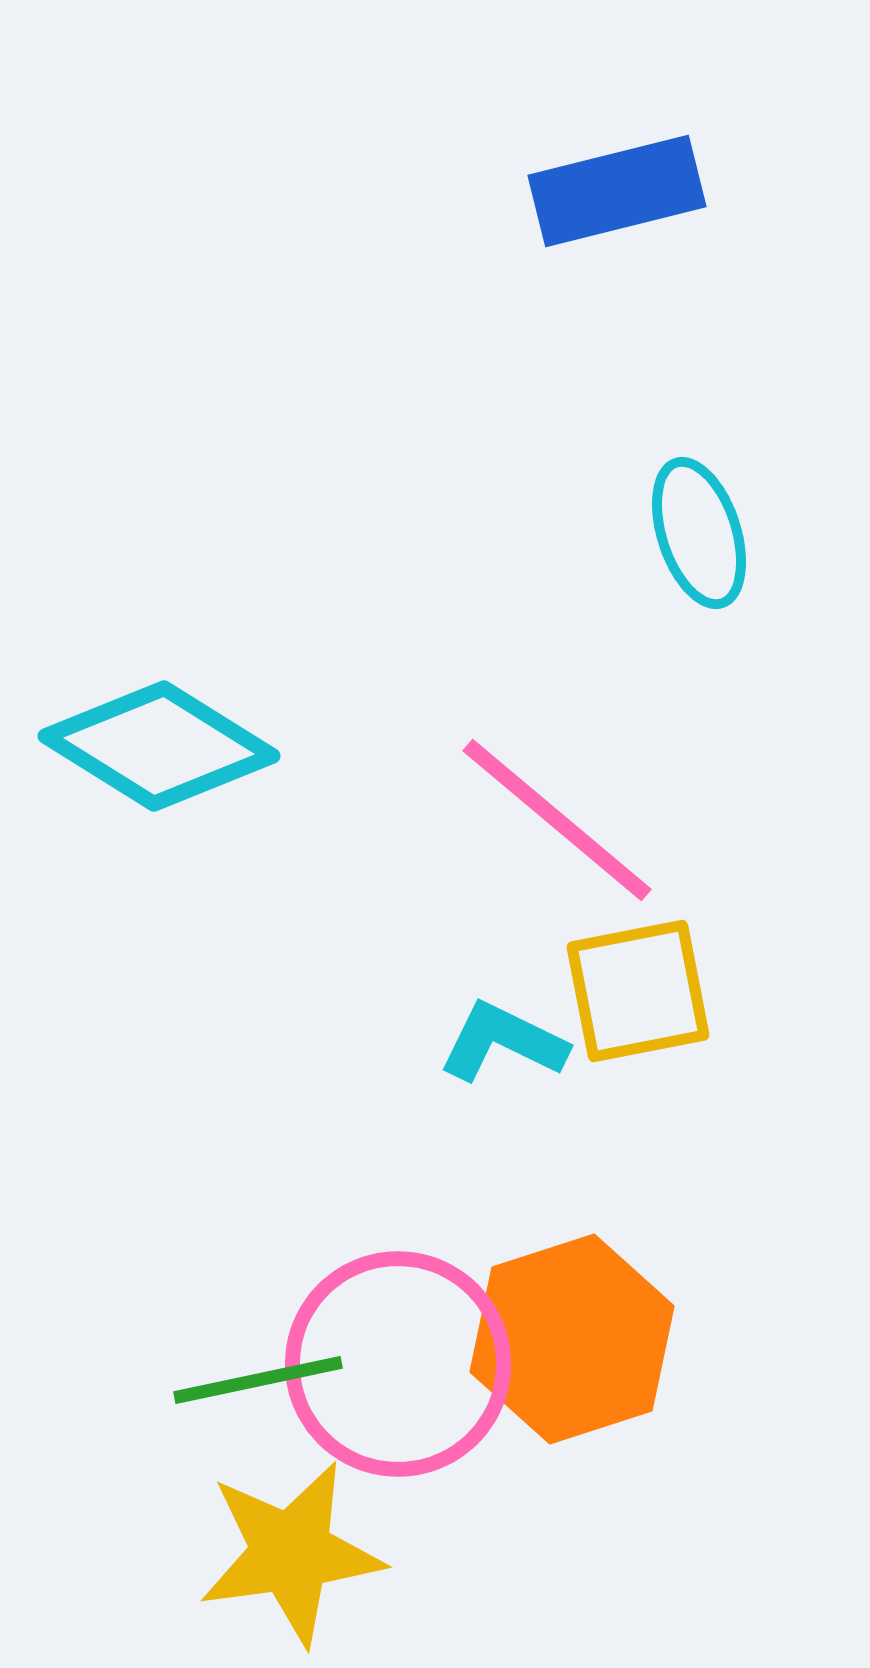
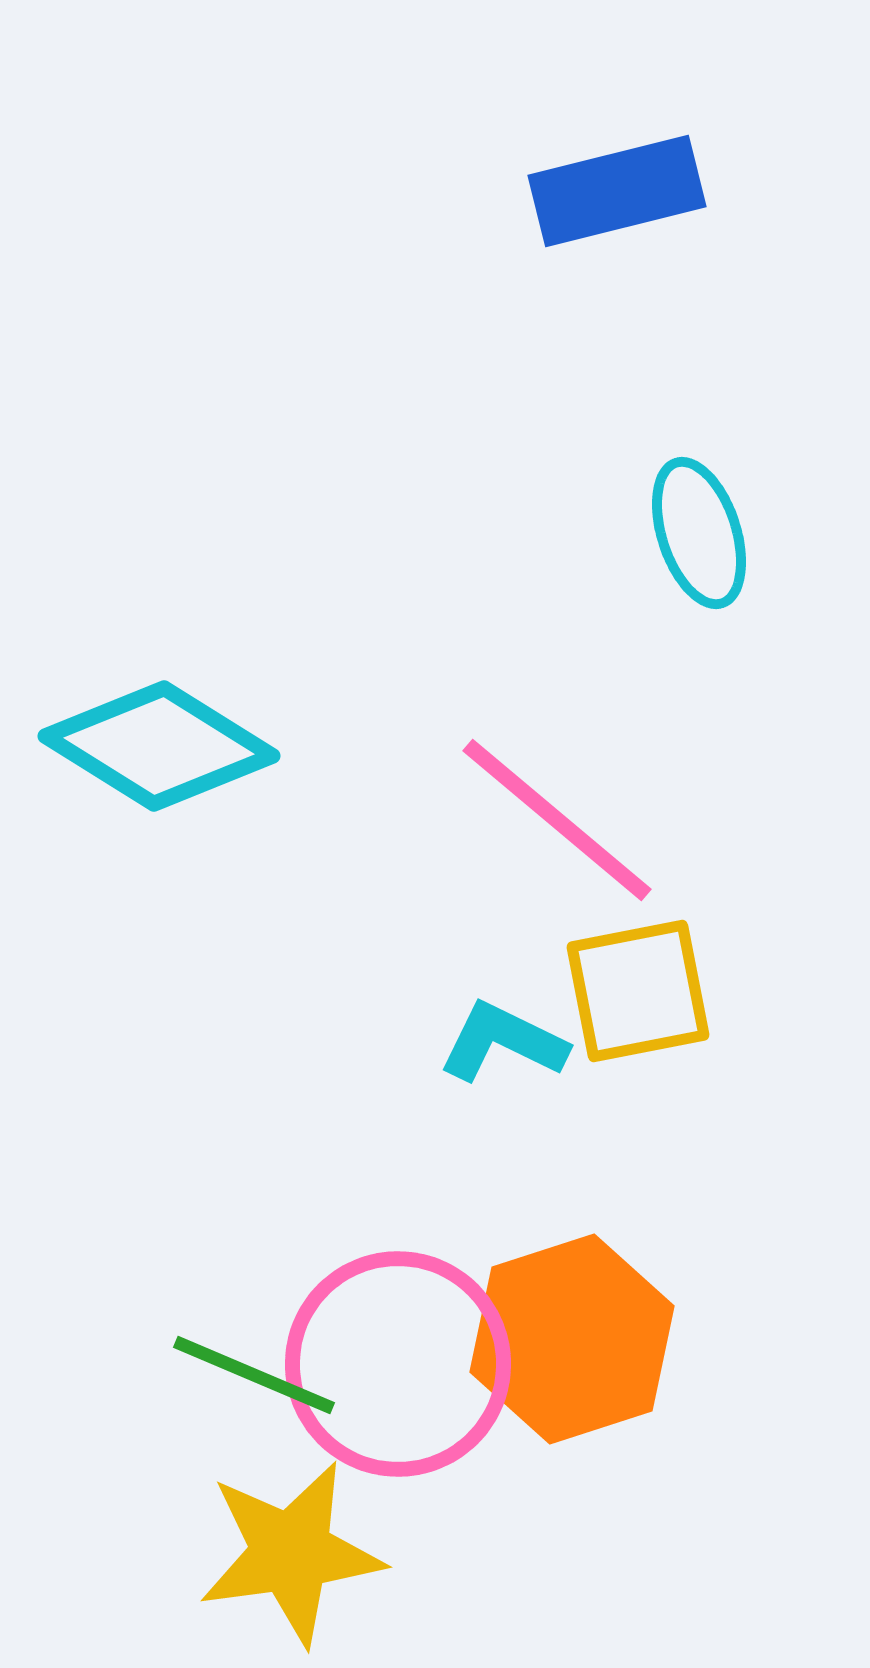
green line: moved 4 px left, 5 px up; rotated 35 degrees clockwise
